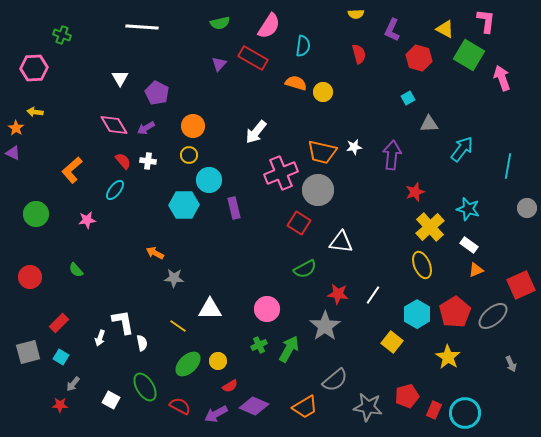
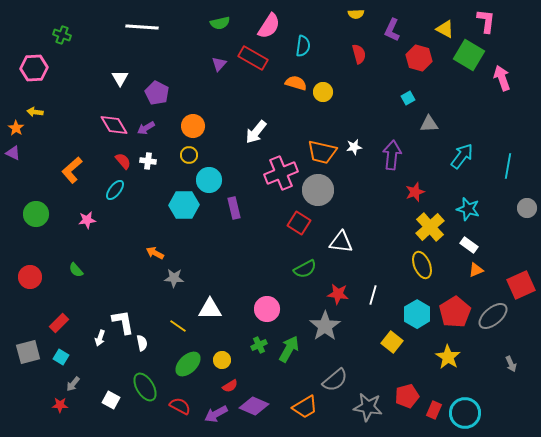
cyan arrow at (462, 149): moved 7 px down
white line at (373, 295): rotated 18 degrees counterclockwise
yellow circle at (218, 361): moved 4 px right, 1 px up
